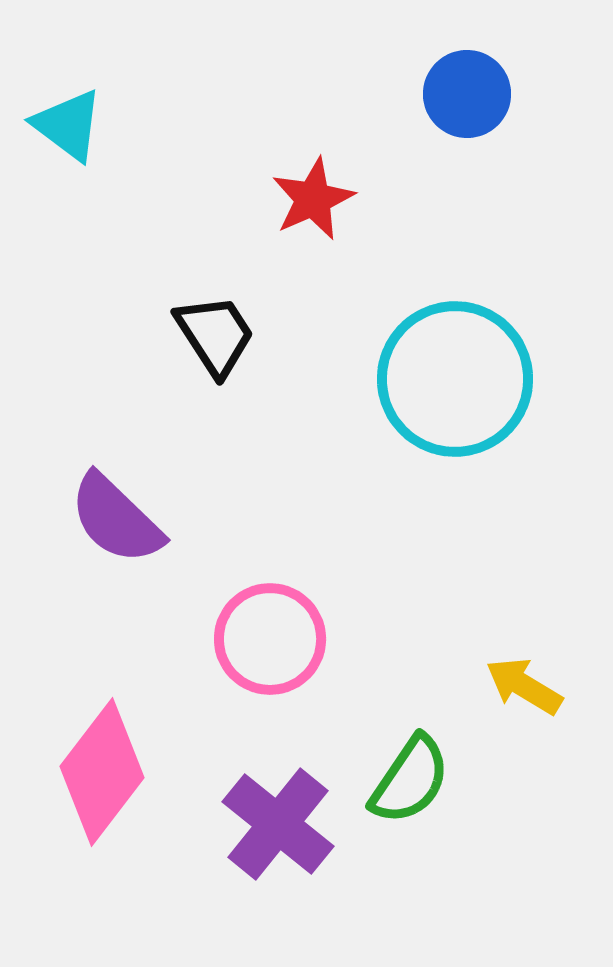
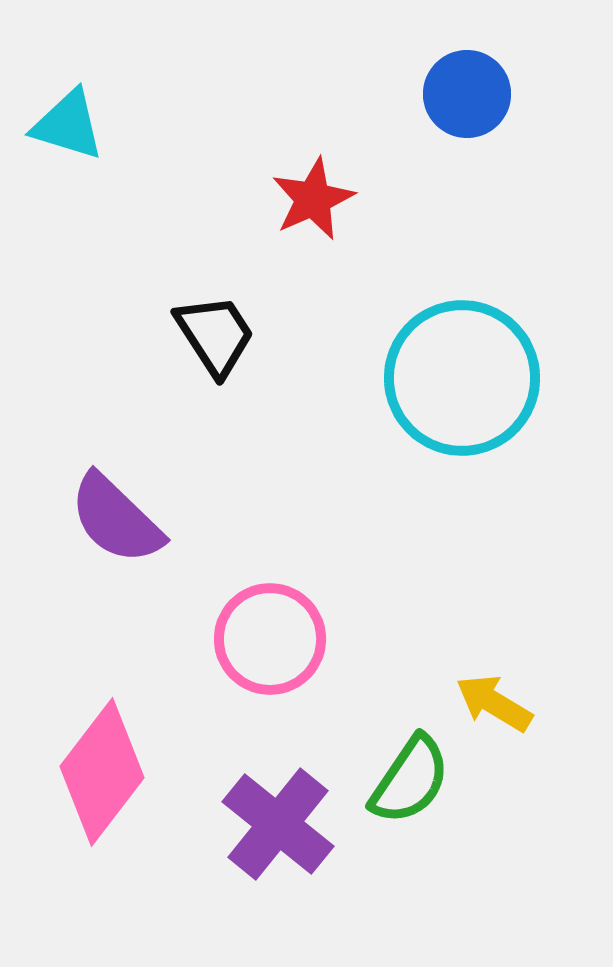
cyan triangle: rotated 20 degrees counterclockwise
cyan circle: moved 7 px right, 1 px up
yellow arrow: moved 30 px left, 17 px down
